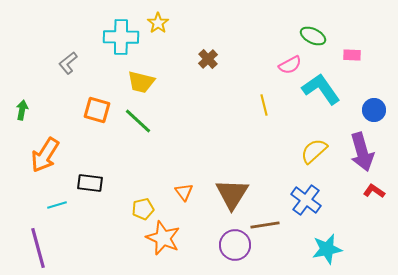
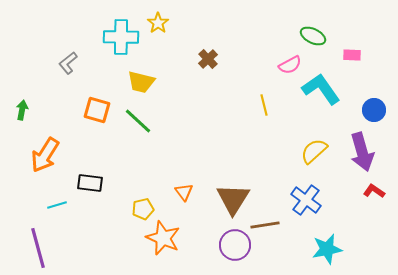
brown triangle: moved 1 px right, 5 px down
